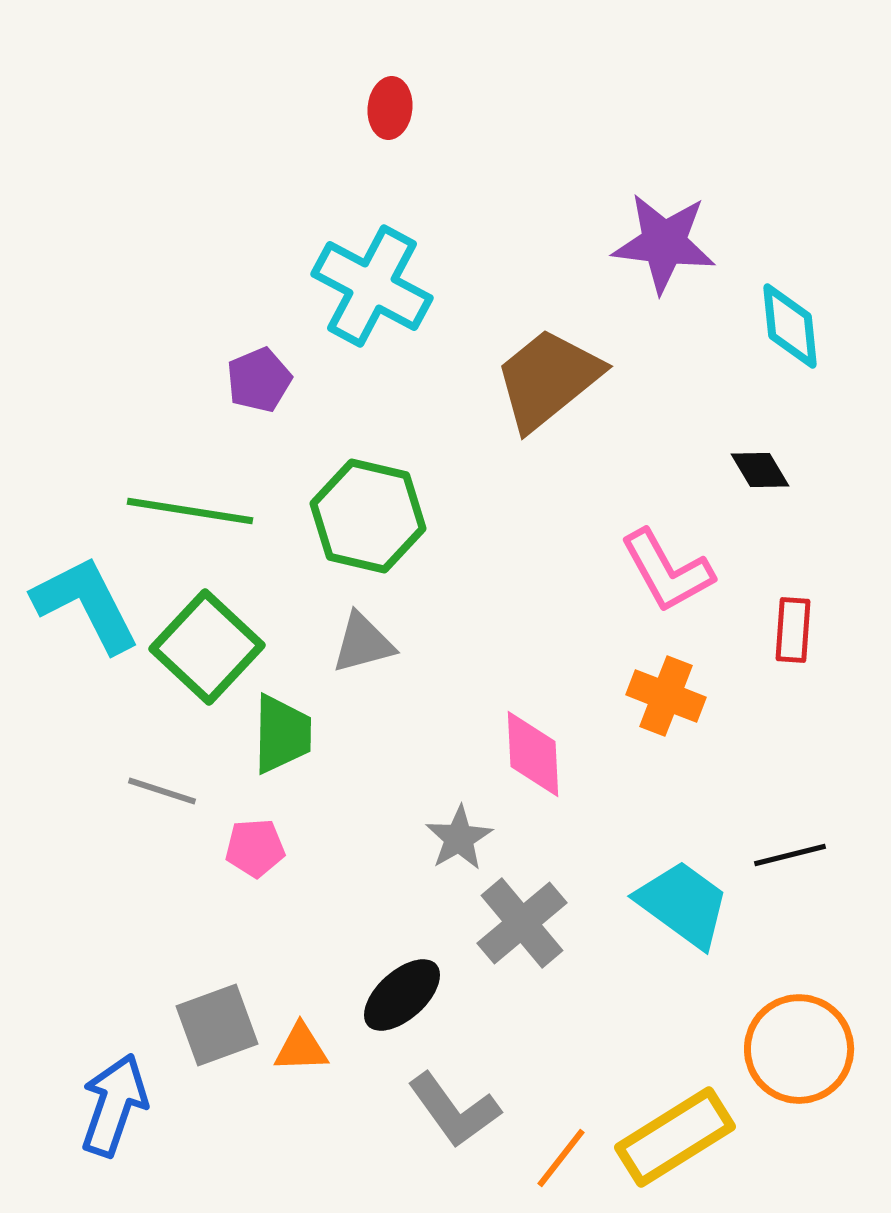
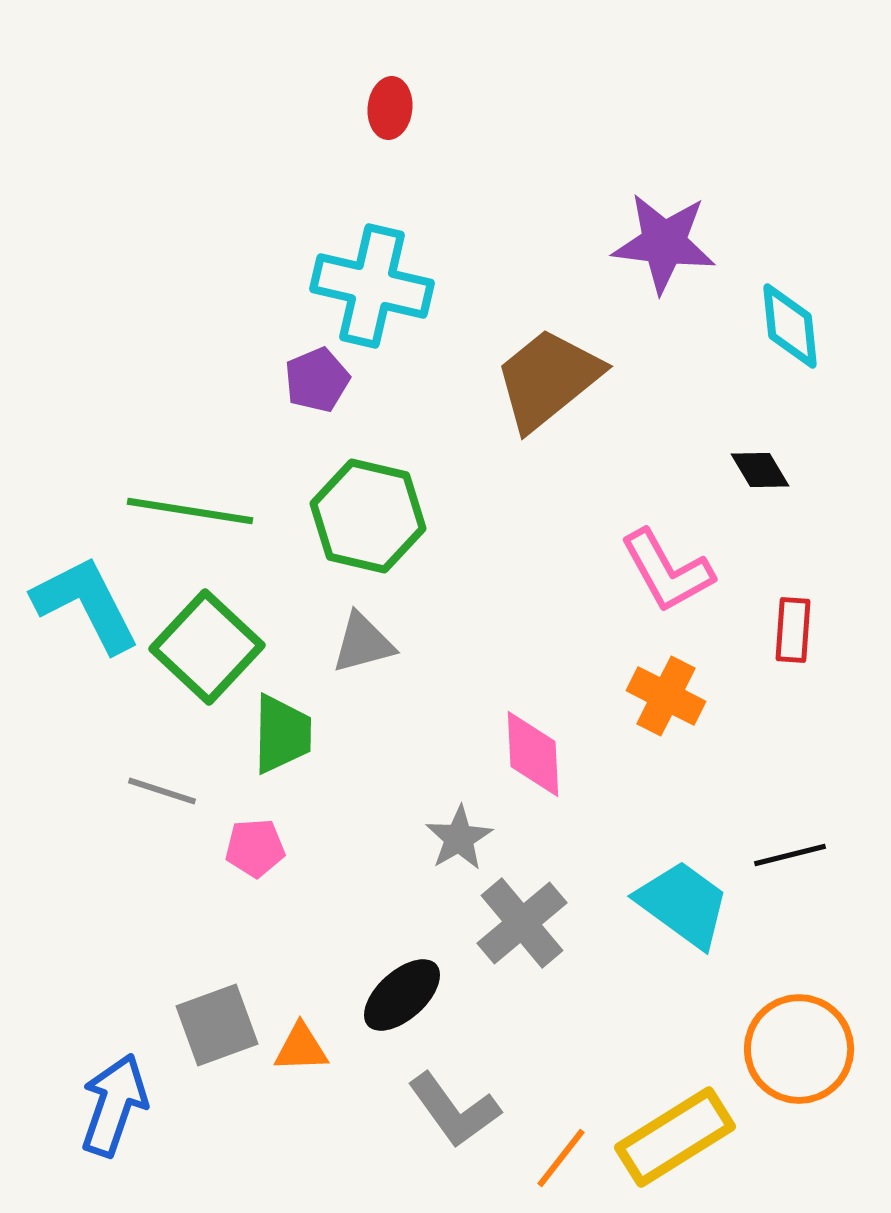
cyan cross: rotated 15 degrees counterclockwise
purple pentagon: moved 58 px right
orange cross: rotated 6 degrees clockwise
